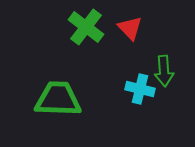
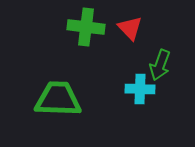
green cross: rotated 30 degrees counterclockwise
green arrow: moved 4 px left, 6 px up; rotated 24 degrees clockwise
cyan cross: rotated 12 degrees counterclockwise
